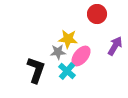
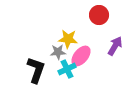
red circle: moved 2 px right, 1 px down
cyan cross: moved 2 px up; rotated 24 degrees clockwise
